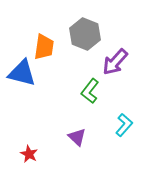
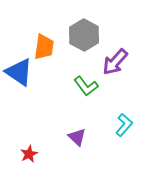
gray hexagon: moved 1 px left, 1 px down; rotated 8 degrees clockwise
blue triangle: moved 3 px left, 1 px up; rotated 20 degrees clockwise
green L-shape: moved 4 px left, 5 px up; rotated 75 degrees counterclockwise
red star: rotated 18 degrees clockwise
